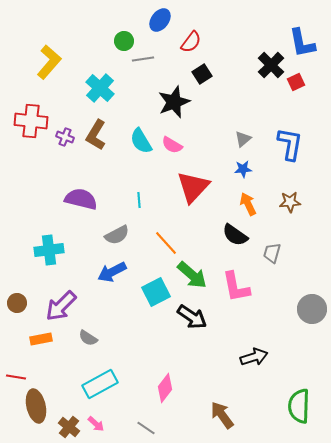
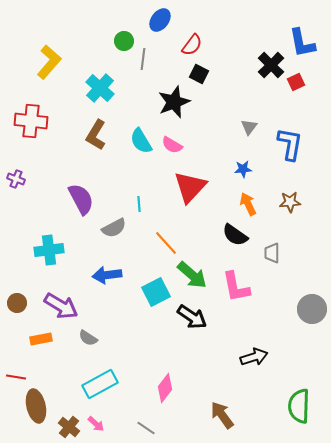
red semicircle at (191, 42): moved 1 px right, 3 px down
gray line at (143, 59): rotated 75 degrees counterclockwise
black square at (202, 74): moved 3 px left; rotated 30 degrees counterclockwise
purple cross at (65, 137): moved 49 px left, 42 px down
gray triangle at (243, 139): moved 6 px right, 12 px up; rotated 12 degrees counterclockwise
red triangle at (193, 187): moved 3 px left
purple semicircle at (81, 199): rotated 48 degrees clockwise
cyan line at (139, 200): moved 4 px down
gray semicircle at (117, 235): moved 3 px left, 7 px up
gray trapezoid at (272, 253): rotated 15 degrees counterclockwise
blue arrow at (112, 272): moved 5 px left, 3 px down; rotated 20 degrees clockwise
purple arrow at (61, 306): rotated 104 degrees counterclockwise
